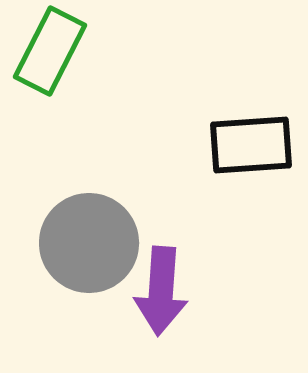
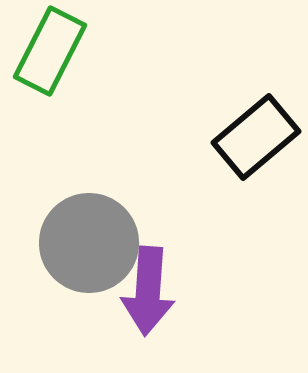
black rectangle: moved 5 px right, 8 px up; rotated 36 degrees counterclockwise
purple arrow: moved 13 px left
